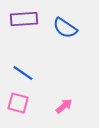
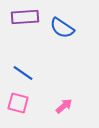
purple rectangle: moved 1 px right, 2 px up
blue semicircle: moved 3 px left
